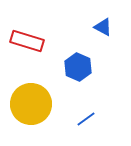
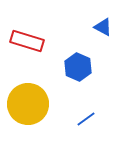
yellow circle: moved 3 px left
